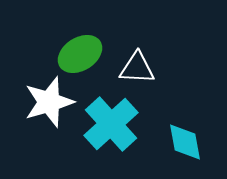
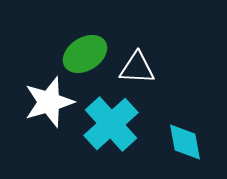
green ellipse: moved 5 px right
